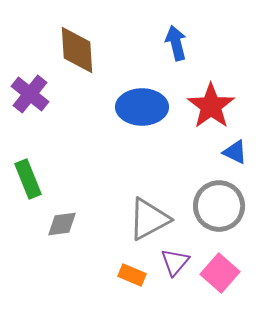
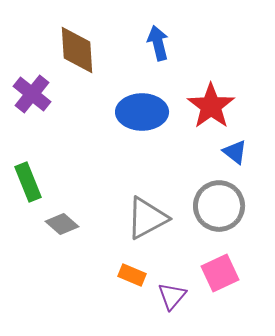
blue arrow: moved 18 px left
purple cross: moved 2 px right
blue ellipse: moved 5 px down
blue triangle: rotated 12 degrees clockwise
green rectangle: moved 3 px down
gray triangle: moved 2 px left, 1 px up
gray diamond: rotated 48 degrees clockwise
purple triangle: moved 3 px left, 34 px down
pink square: rotated 24 degrees clockwise
